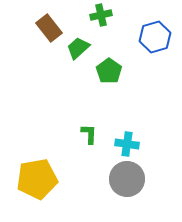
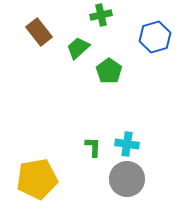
brown rectangle: moved 10 px left, 4 px down
green L-shape: moved 4 px right, 13 px down
